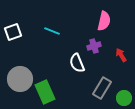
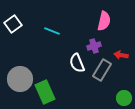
white square: moved 8 px up; rotated 18 degrees counterclockwise
red arrow: rotated 48 degrees counterclockwise
gray rectangle: moved 18 px up
